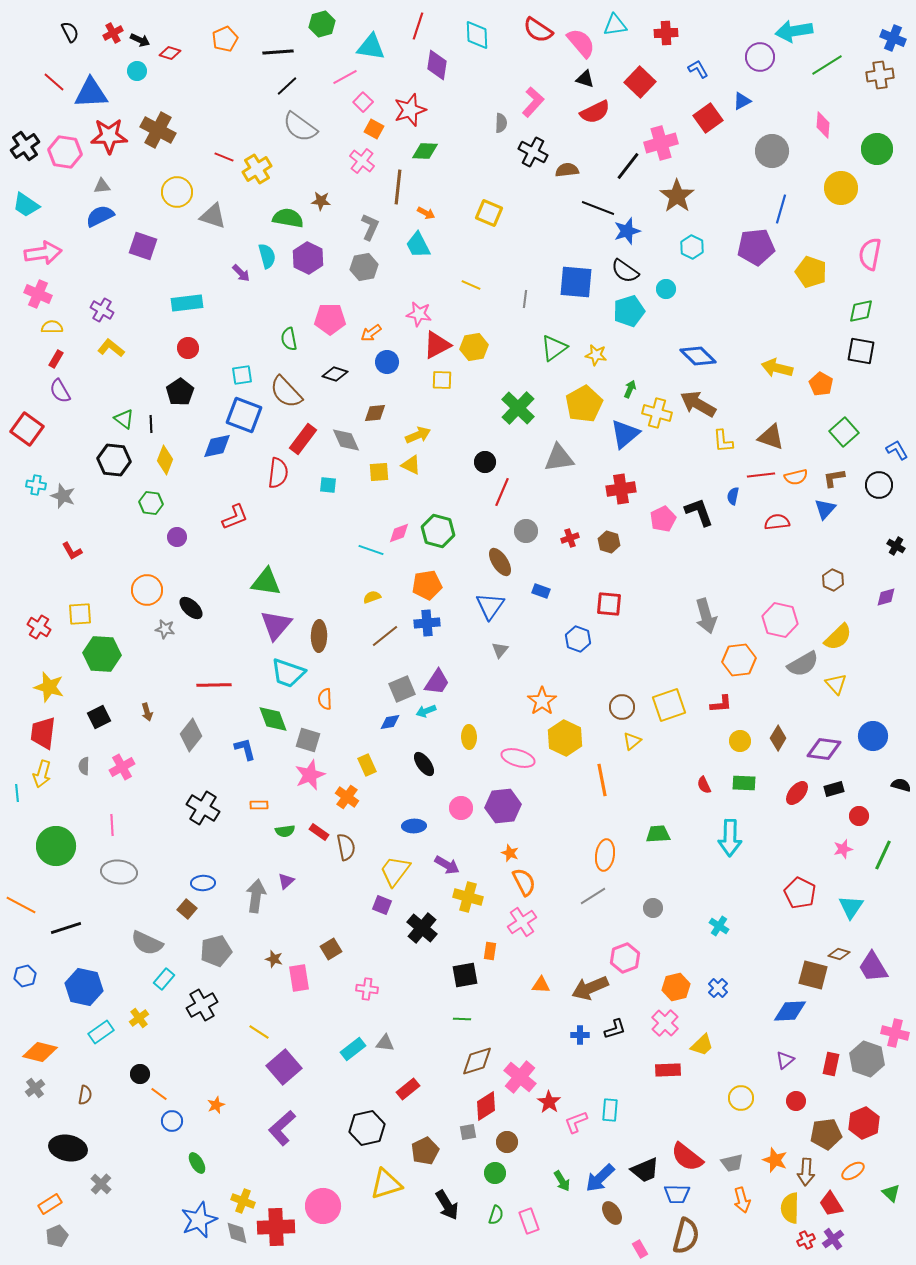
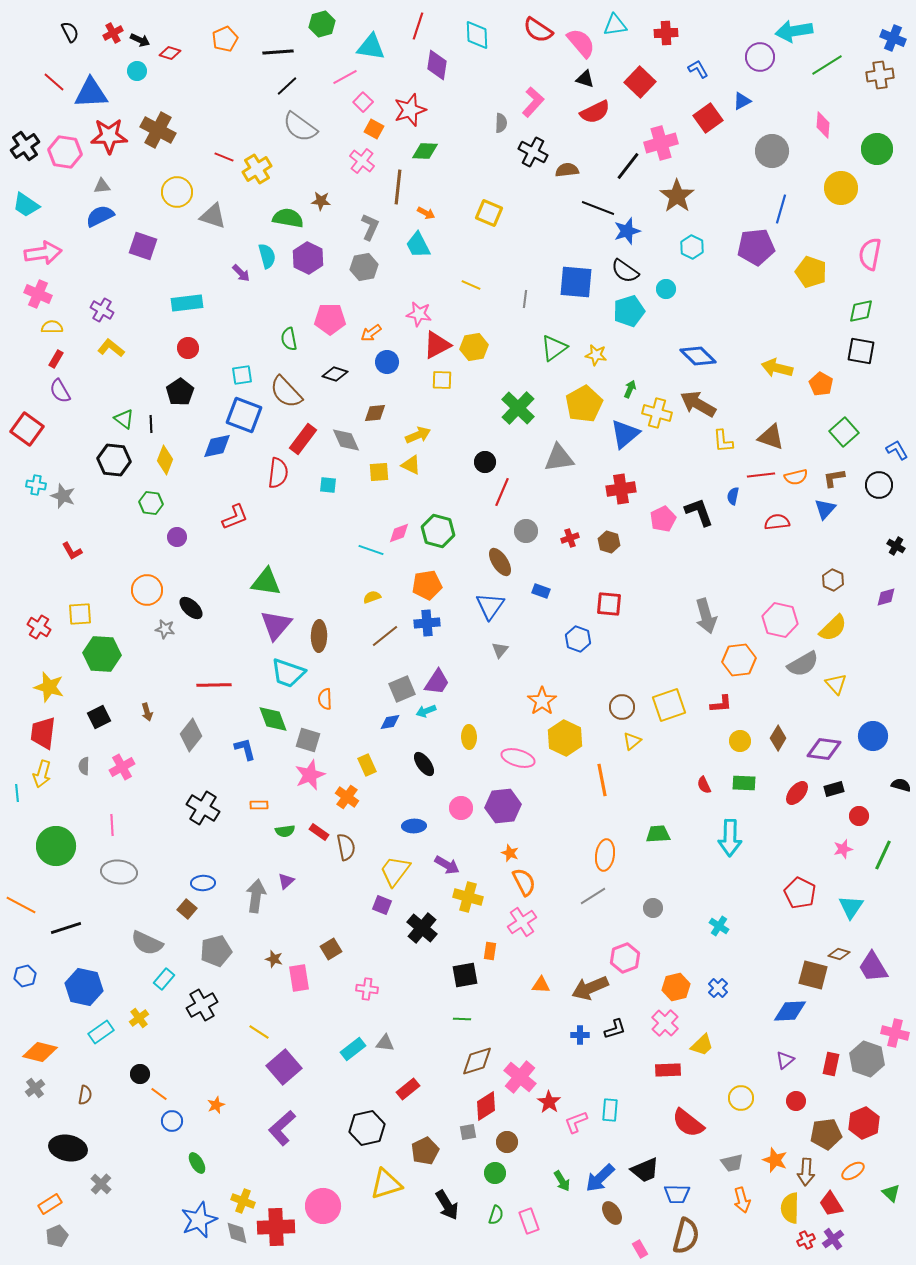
yellow semicircle at (838, 637): moved 5 px left, 9 px up
red semicircle at (687, 1157): moved 1 px right, 34 px up
